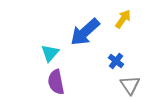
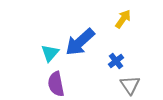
blue arrow: moved 5 px left, 10 px down
blue cross: rotated 14 degrees clockwise
purple semicircle: moved 2 px down
